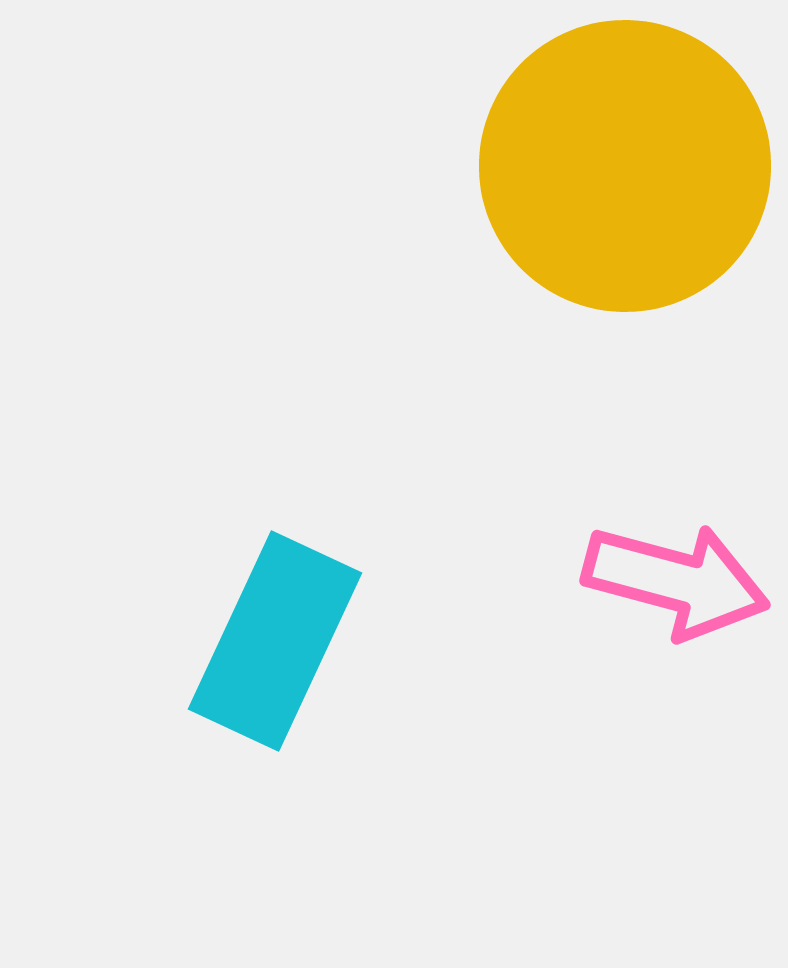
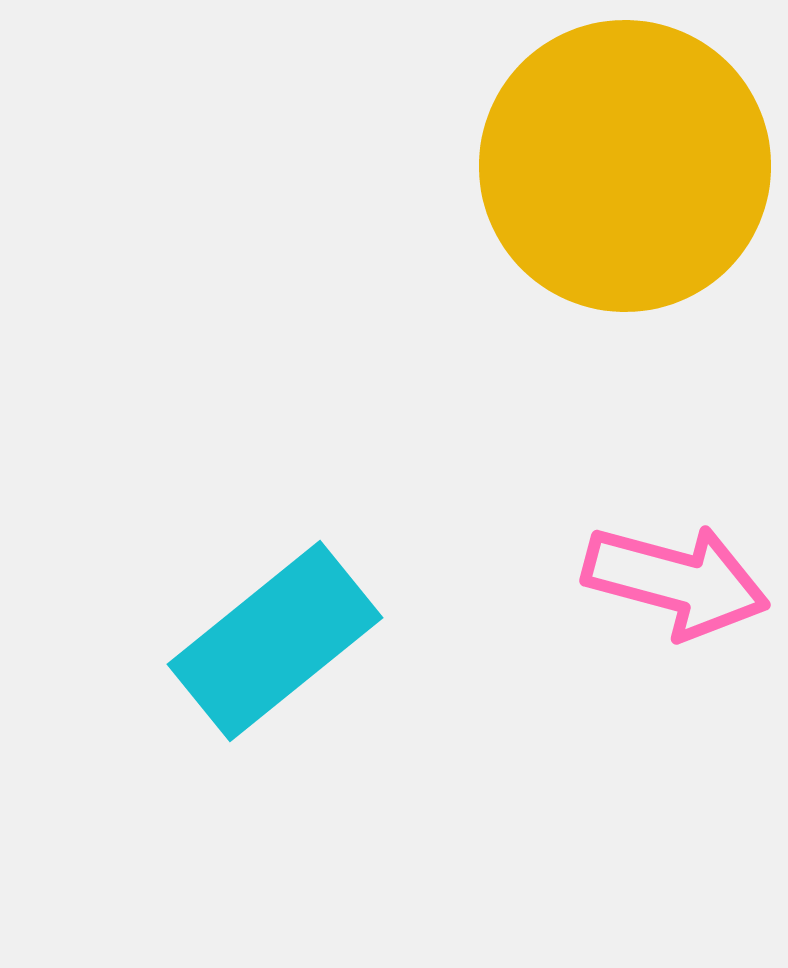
cyan rectangle: rotated 26 degrees clockwise
